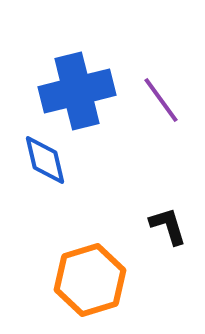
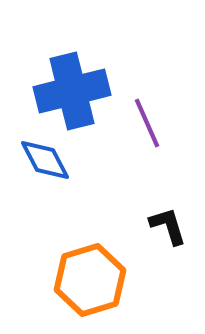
blue cross: moved 5 px left
purple line: moved 14 px left, 23 px down; rotated 12 degrees clockwise
blue diamond: rotated 14 degrees counterclockwise
